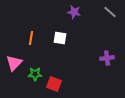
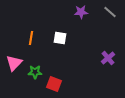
purple star: moved 7 px right; rotated 16 degrees counterclockwise
purple cross: moved 1 px right; rotated 32 degrees counterclockwise
green star: moved 2 px up
